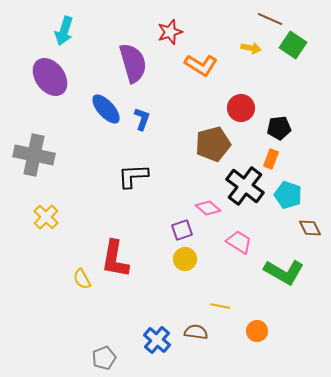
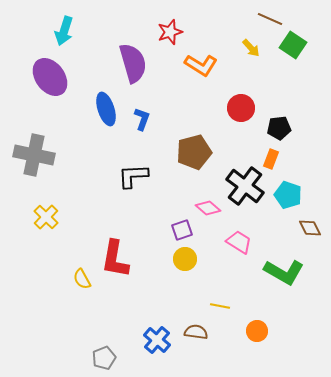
yellow arrow: rotated 36 degrees clockwise
blue ellipse: rotated 24 degrees clockwise
brown pentagon: moved 19 px left, 8 px down
